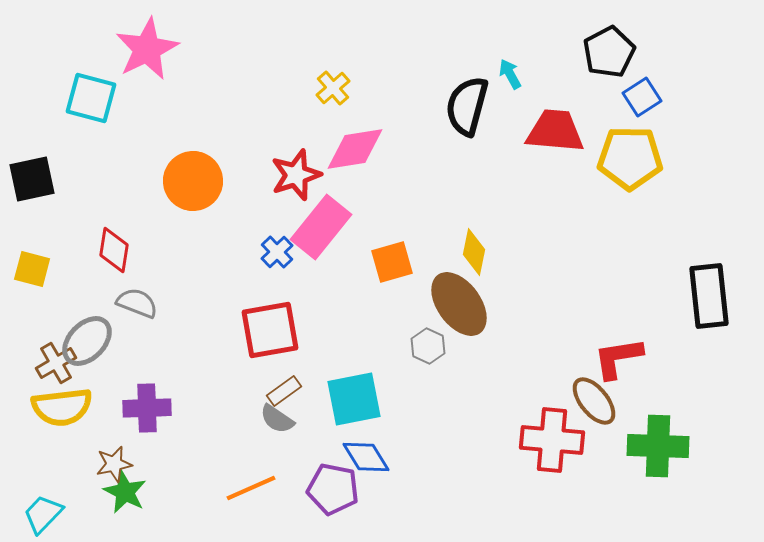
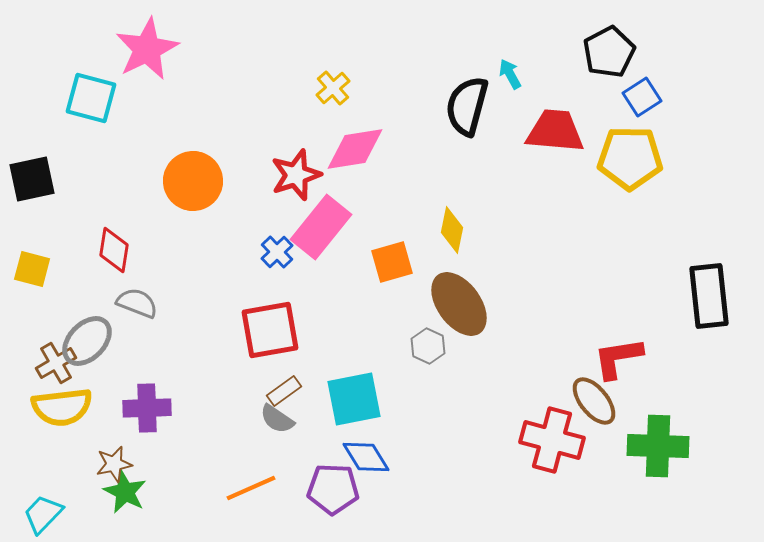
yellow diamond at (474, 252): moved 22 px left, 22 px up
red cross at (552, 440): rotated 10 degrees clockwise
purple pentagon at (333, 489): rotated 9 degrees counterclockwise
